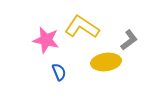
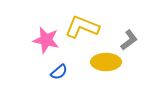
yellow L-shape: rotated 12 degrees counterclockwise
yellow ellipse: rotated 8 degrees clockwise
blue semicircle: rotated 72 degrees clockwise
